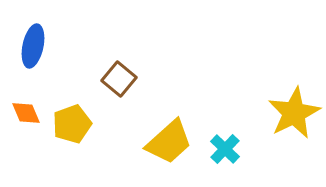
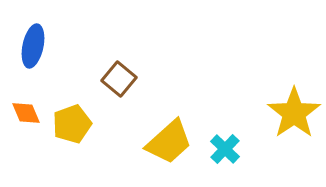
yellow star: rotated 8 degrees counterclockwise
